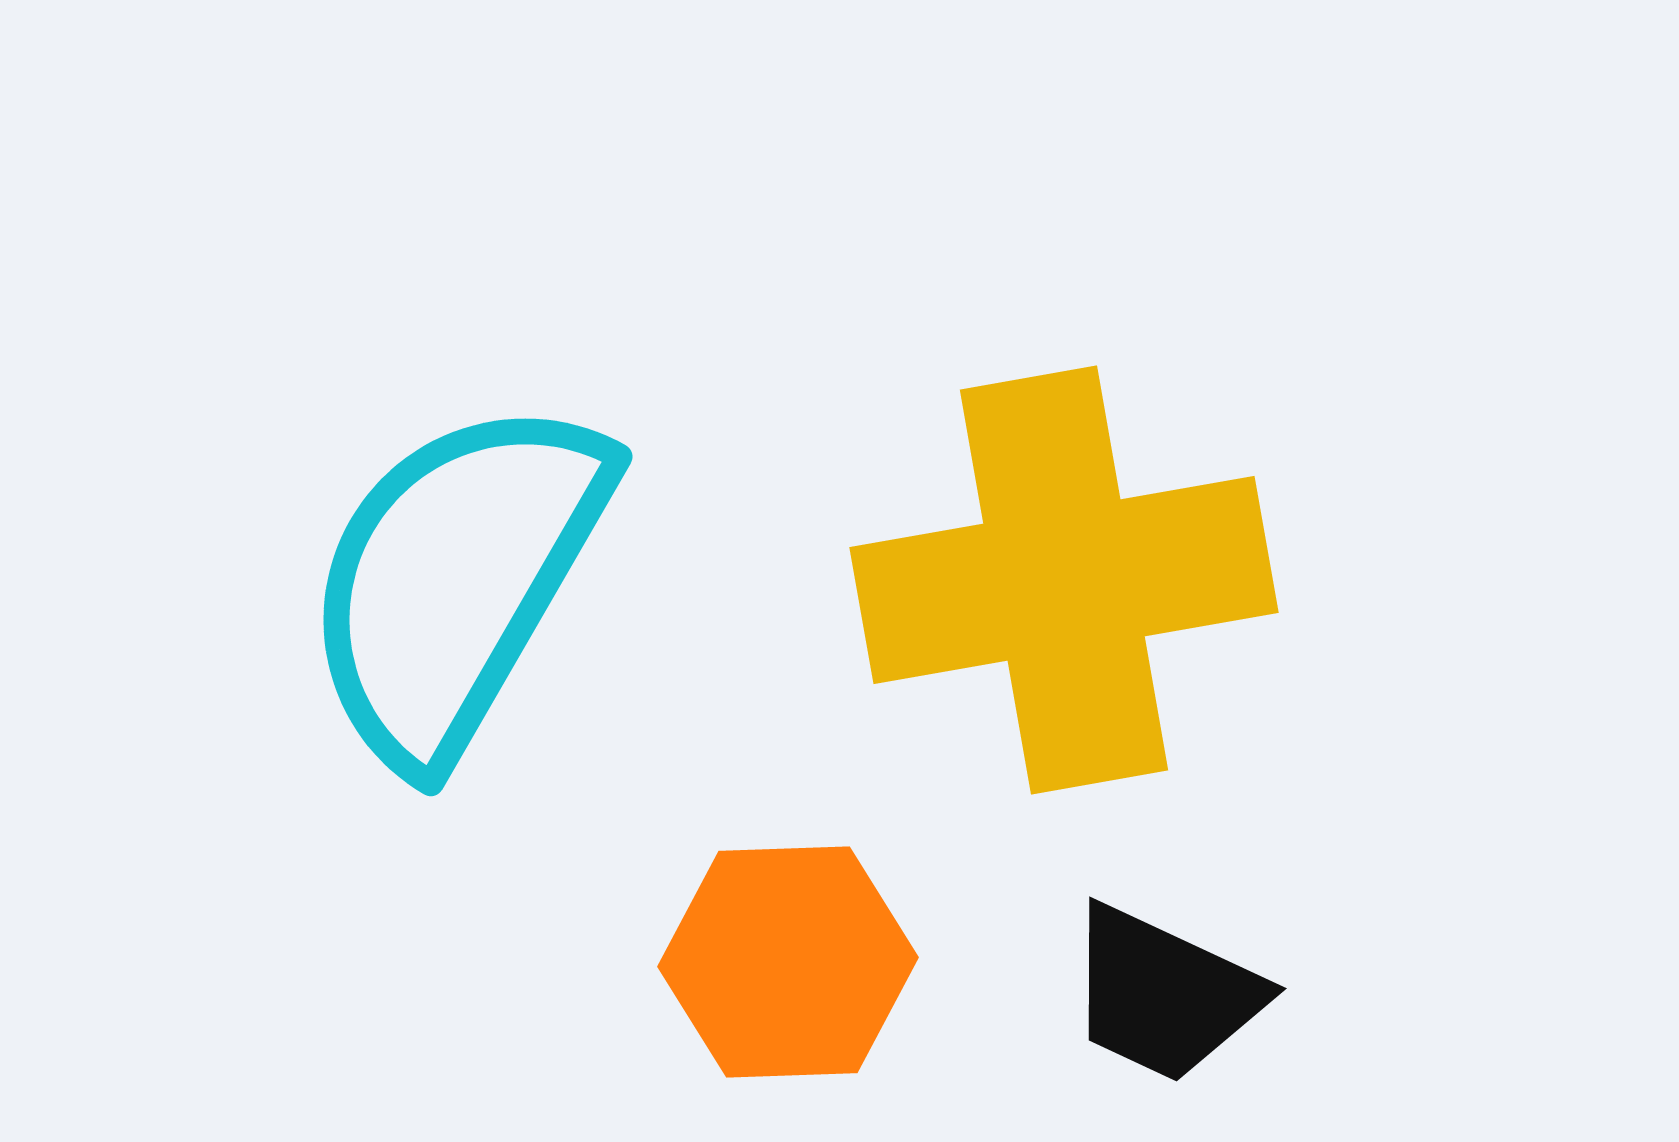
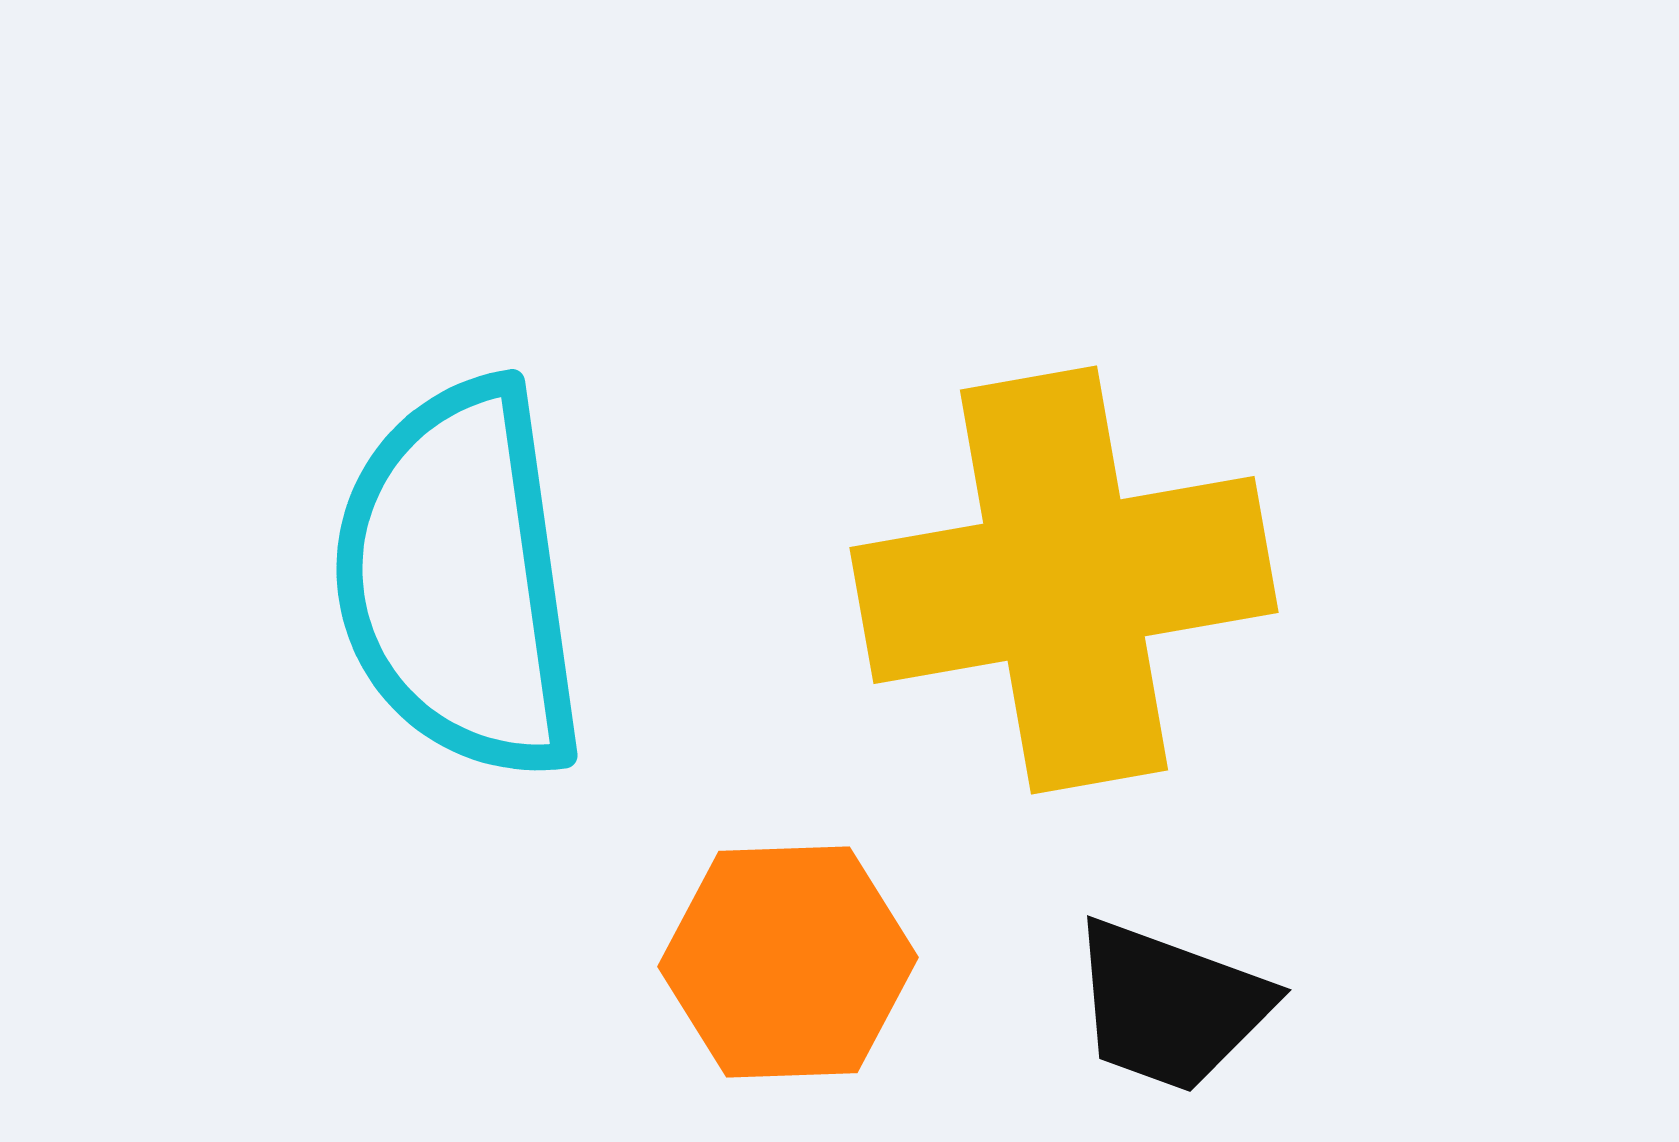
cyan semicircle: moved 3 px right; rotated 38 degrees counterclockwise
black trapezoid: moved 6 px right, 12 px down; rotated 5 degrees counterclockwise
